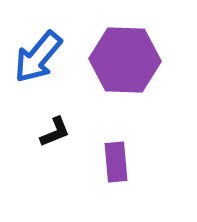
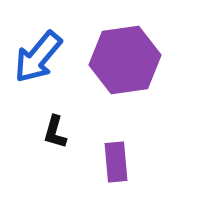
purple hexagon: rotated 10 degrees counterclockwise
black L-shape: rotated 128 degrees clockwise
